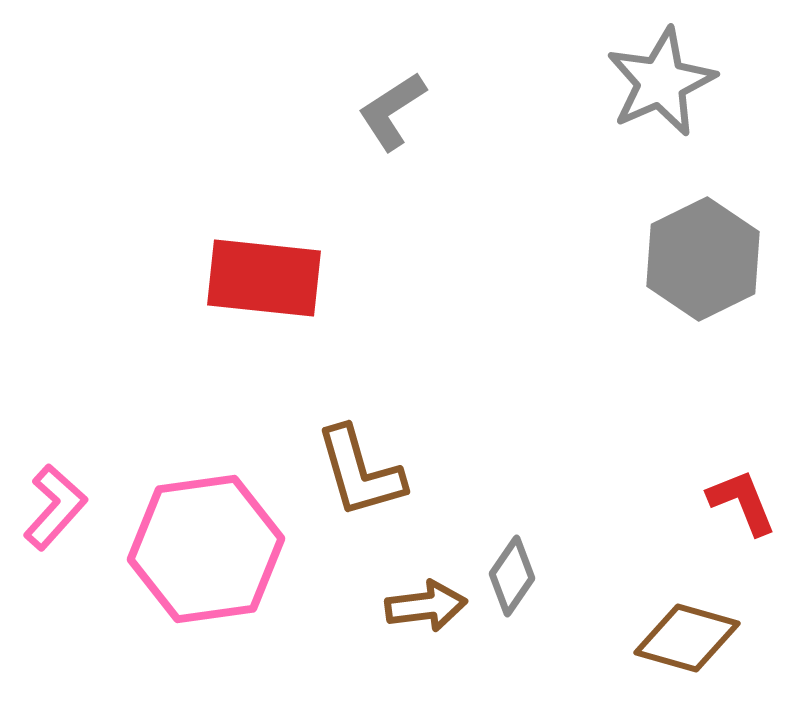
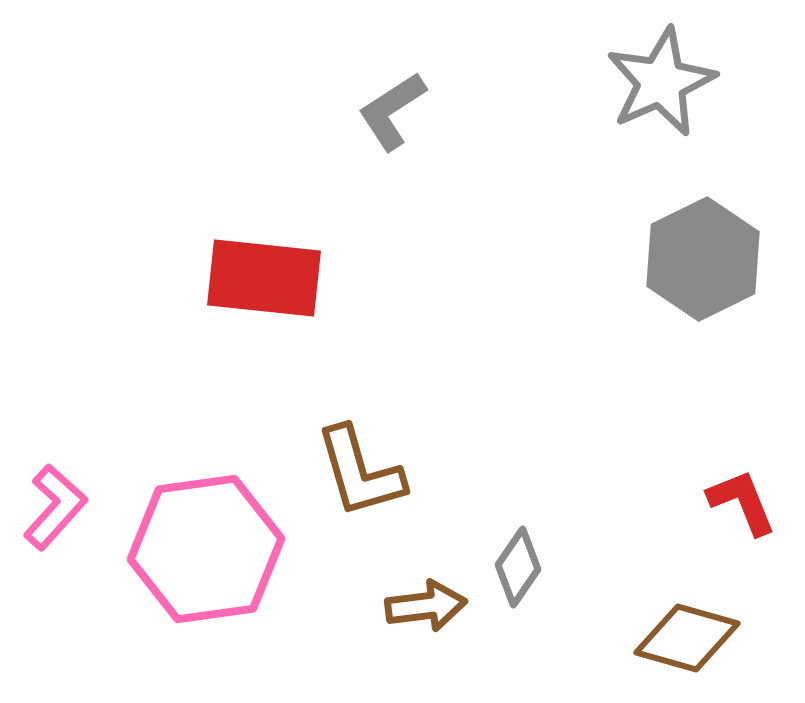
gray diamond: moved 6 px right, 9 px up
